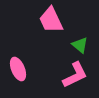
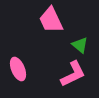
pink L-shape: moved 2 px left, 1 px up
